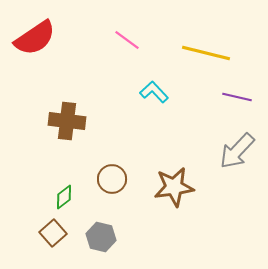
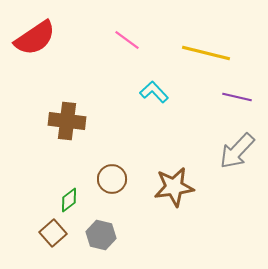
green diamond: moved 5 px right, 3 px down
gray hexagon: moved 2 px up
